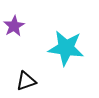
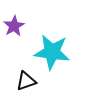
cyan star: moved 14 px left, 4 px down
